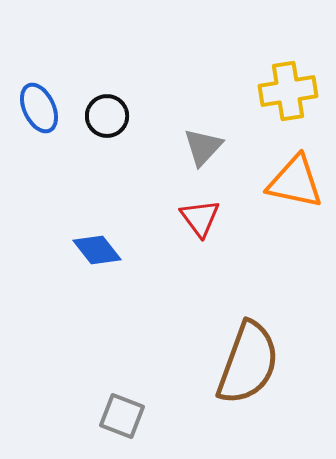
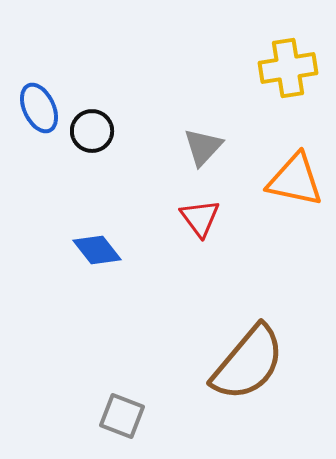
yellow cross: moved 23 px up
black circle: moved 15 px left, 15 px down
orange triangle: moved 2 px up
brown semicircle: rotated 20 degrees clockwise
